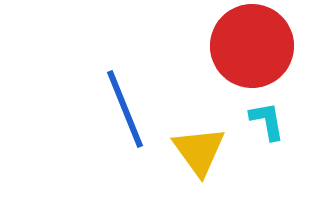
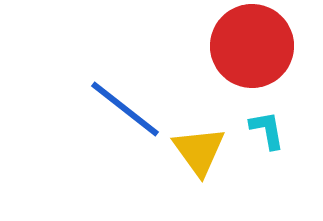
blue line: rotated 30 degrees counterclockwise
cyan L-shape: moved 9 px down
